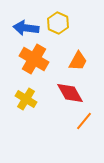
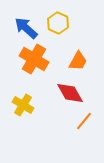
blue arrow: rotated 35 degrees clockwise
yellow cross: moved 3 px left, 6 px down
